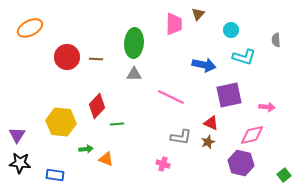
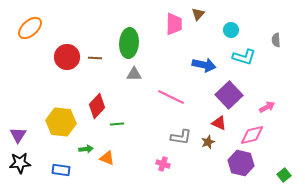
orange ellipse: rotated 15 degrees counterclockwise
green ellipse: moved 5 px left
brown line: moved 1 px left, 1 px up
purple square: rotated 32 degrees counterclockwise
pink arrow: rotated 35 degrees counterclockwise
red triangle: moved 8 px right
purple triangle: moved 1 px right
orange triangle: moved 1 px right, 1 px up
black star: rotated 10 degrees counterclockwise
blue rectangle: moved 6 px right, 5 px up
